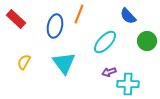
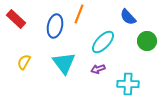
blue semicircle: moved 1 px down
cyan ellipse: moved 2 px left
purple arrow: moved 11 px left, 3 px up
